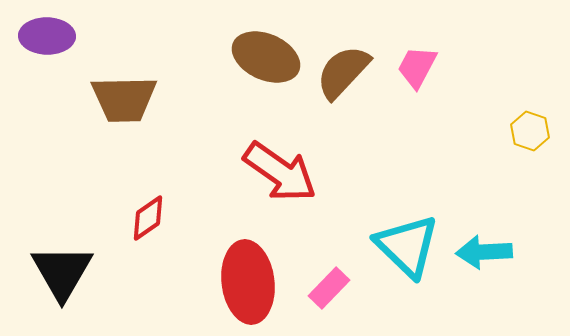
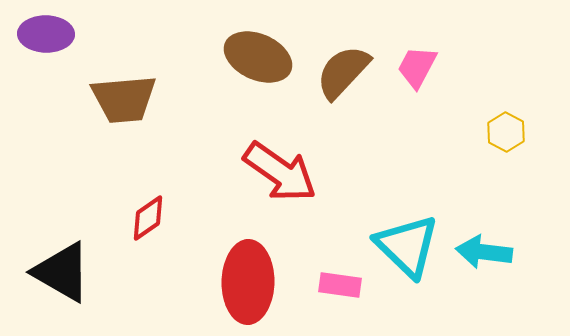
purple ellipse: moved 1 px left, 2 px up
brown ellipse: moved 8 px left
brown trapezoid: rotated 4 degrees counterclockwise
yellow hexagon: moved 24 px left, 1 px down; rotated 9 degrees clockwise
cyan arrow: rotated 10 degrees clockwise
black triangle: rotated 30 degrees counterclockwise
red ellipse: rotated 8 degrees clockwise
pink rectangle: moved 11 px right, 3 px up; rotated 54 degrees clockwise
